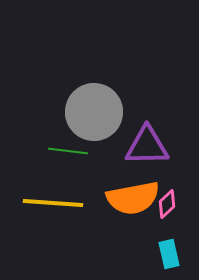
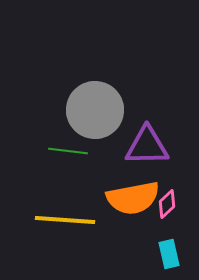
gray circle: moved 1 px right, 2 px up
yellow line: moved 12 px right, 17 px down
